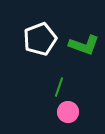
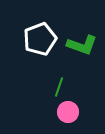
green L-shape: moved 2 px left
